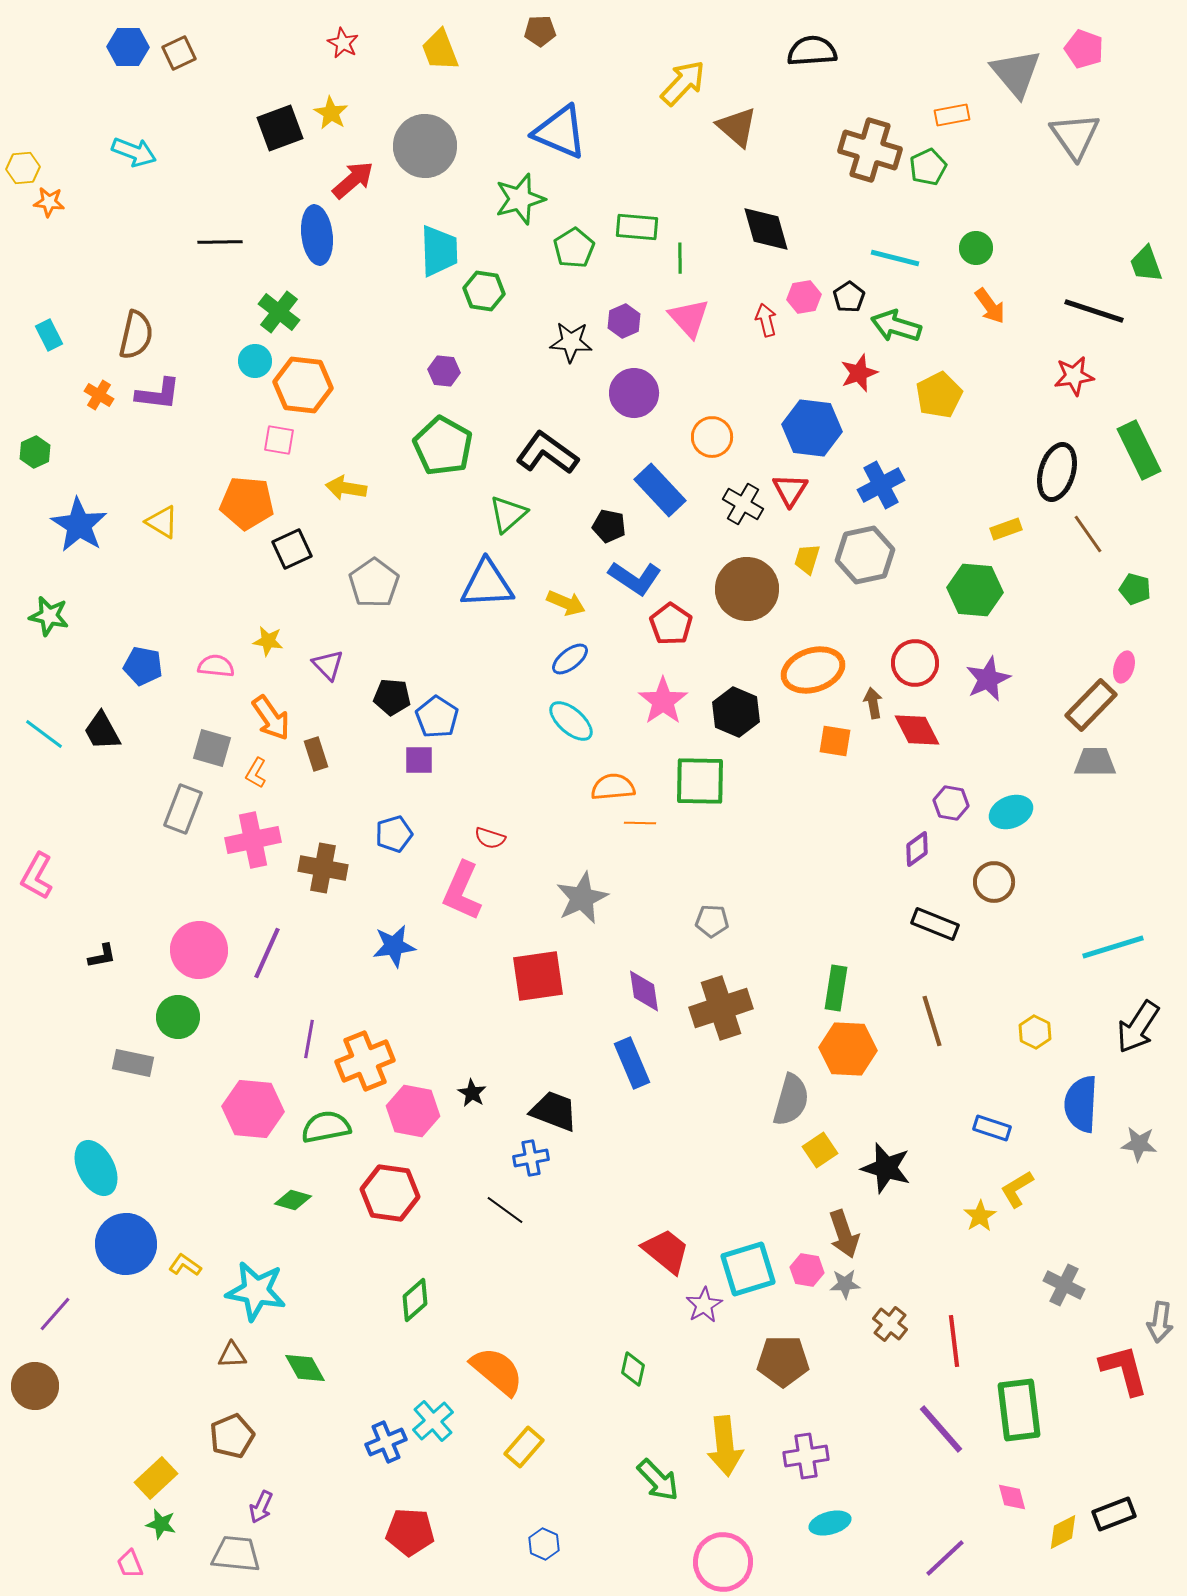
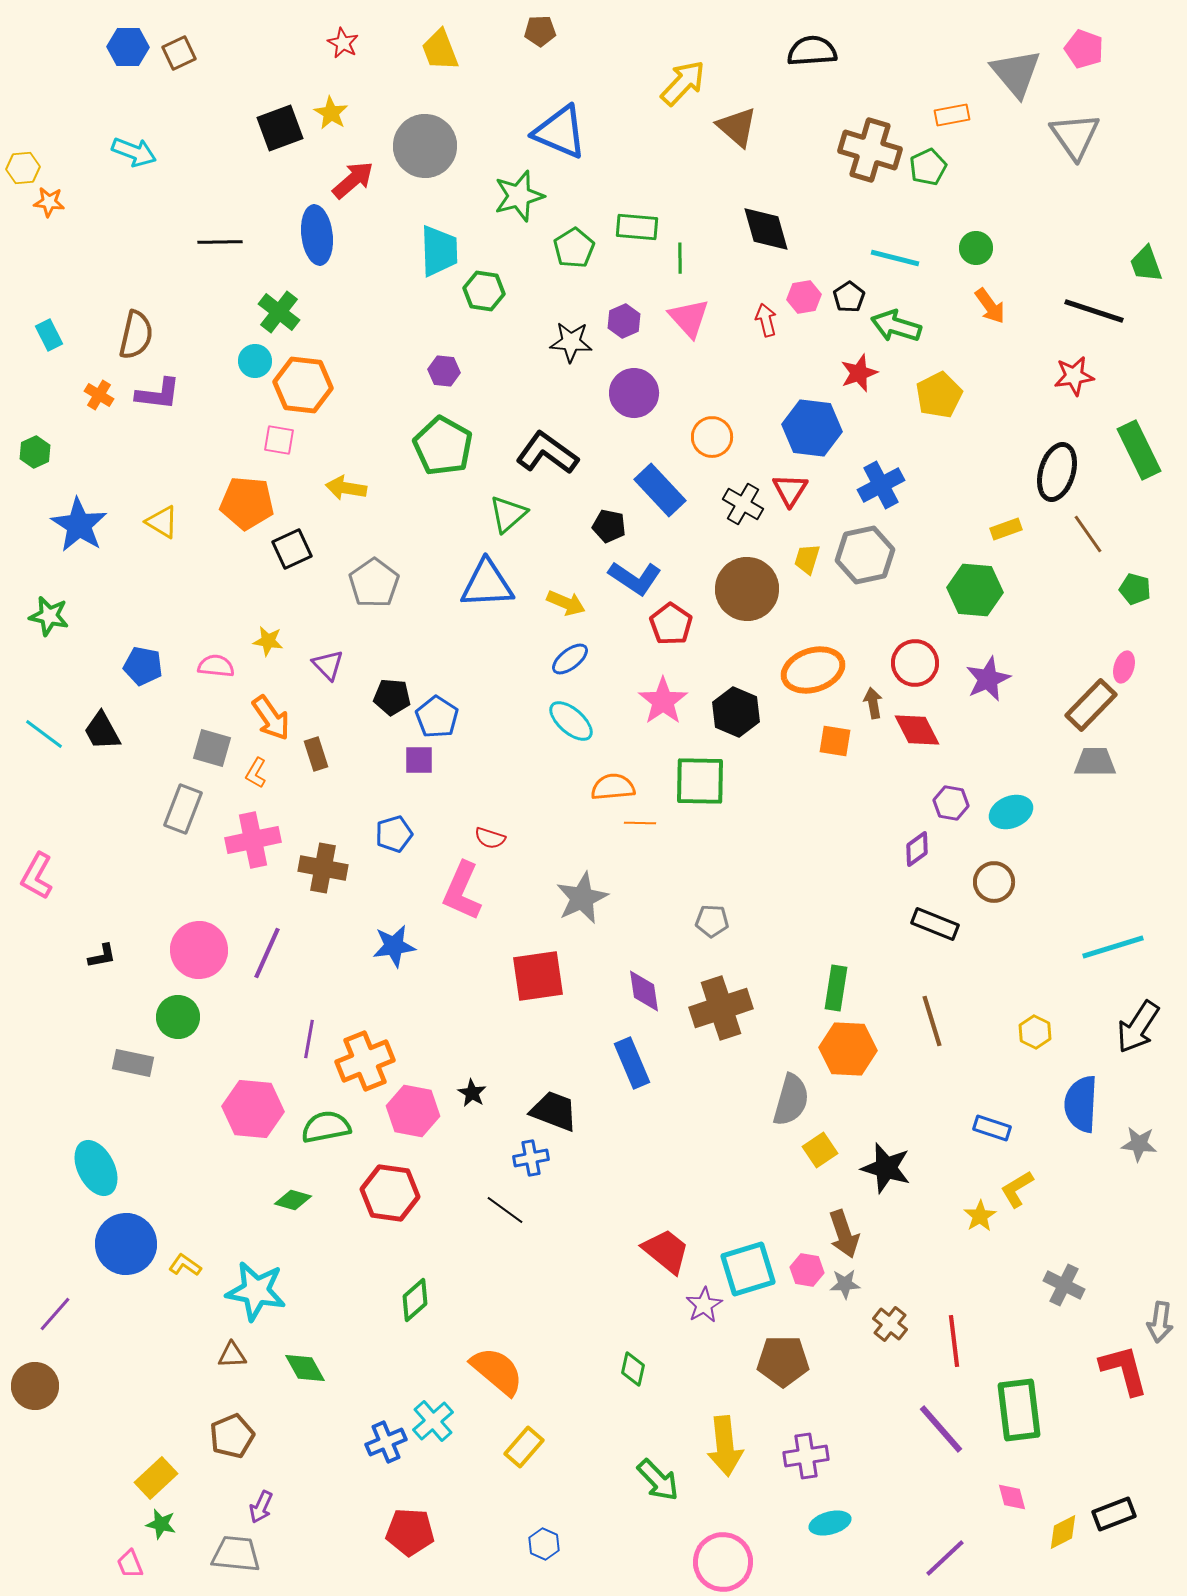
green star at (520, 199): moved 1 px left, 3 px up
